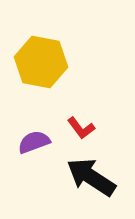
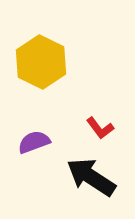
yellow hexagon: rotated 15 degrees clockwise
red L-shape: moved 19 px right
